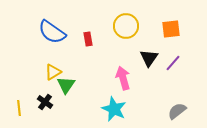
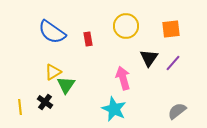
yellow line: moved 1 px right, 1 px up
